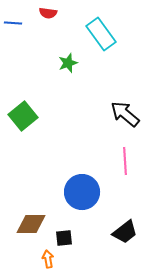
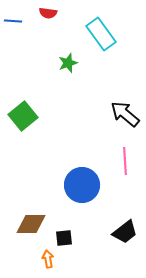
blue line: moved 2 px up
blue circle: moved 7 px up
